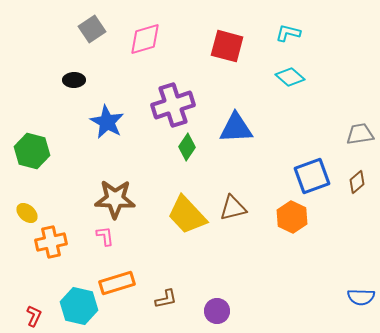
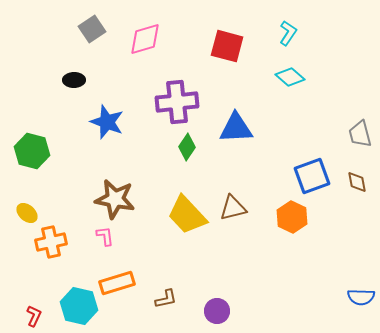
cyan L-shape: rotated 110 degrees clockwise
purple cross: moved 4 px right, 3 px up; rotated 12 degrees clockwise
blue star: rotated 8 degrees counterclockwise
gray trapezoid: rotated 96 degrees counterclockwise
brown diamond: rotated 60 degrees counterclockwise
brown star: rotated 9 degrees clockwise
